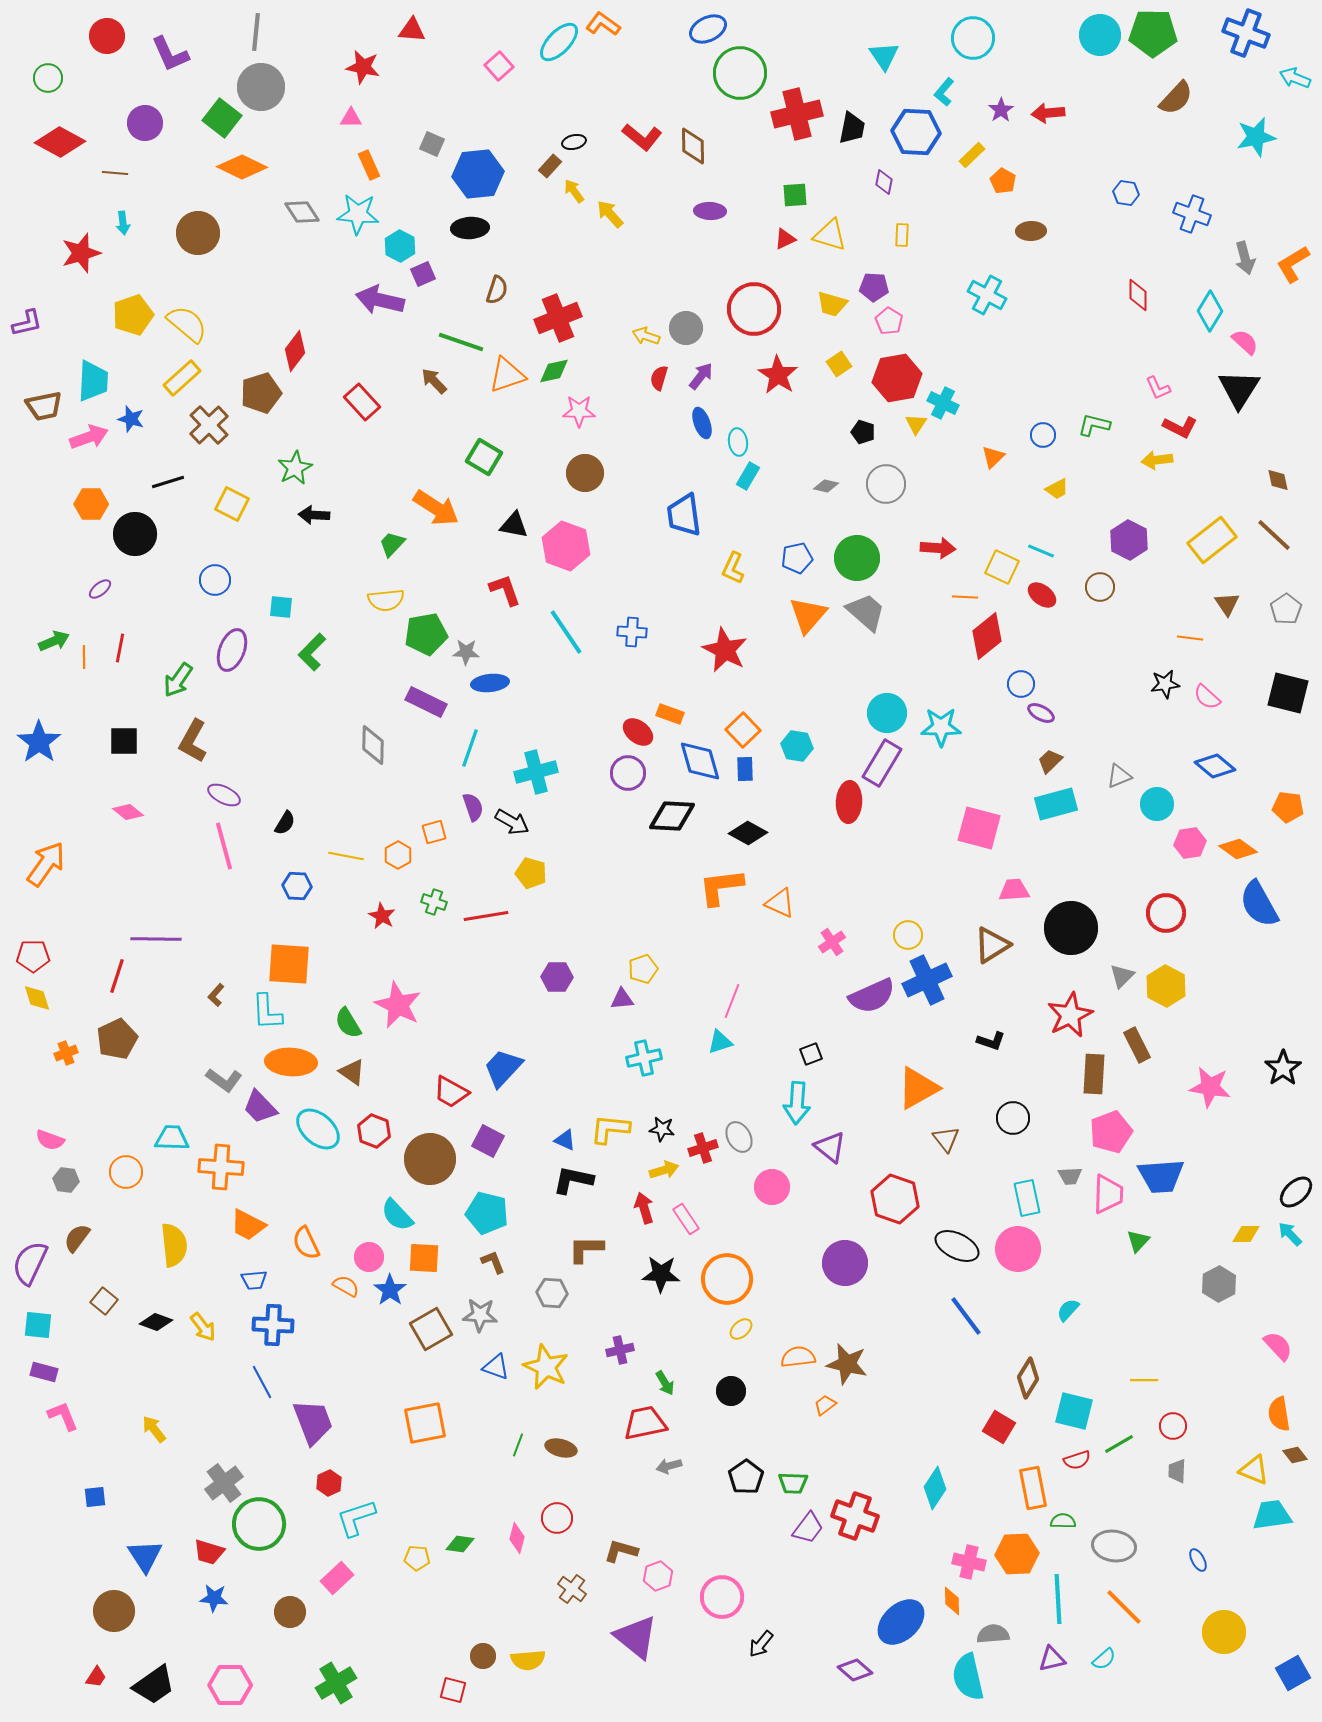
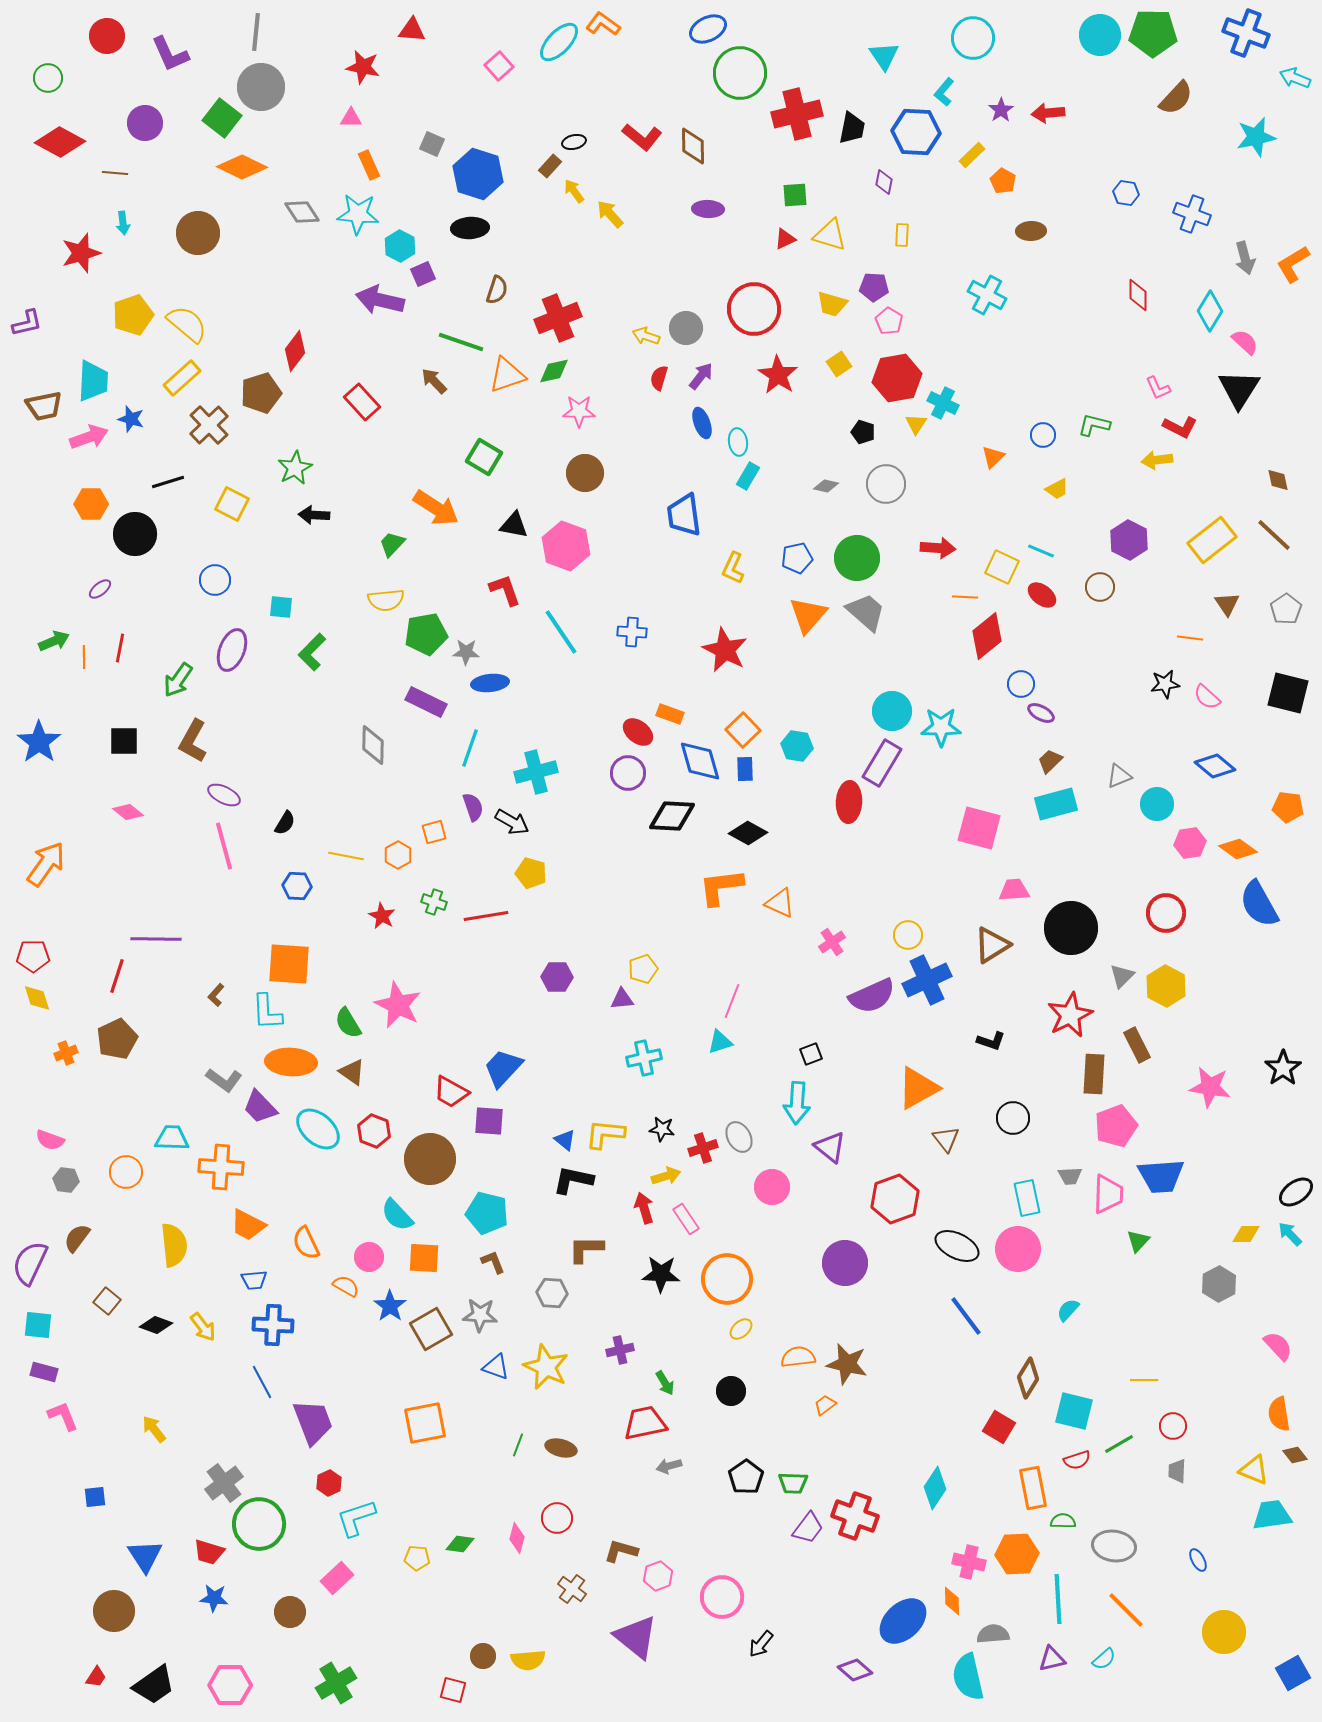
blue hexagon at (478, 174): rotated 24 degrees clockwise
purple ellipse at (710, 211): moved 2 px left, 2 px up
cyan line at (566, 632): moved 5 px left
cyan circle at (887, 713): moved 5 px right, 2 px up
yellow L-shape at (610, 1129): moved 5 px left, 5 px down
pink pentagon at (1111, 1132): moved 5 px right, 6 px up
blue triangle at (565, 1140): rotated 15 degrees clockwise
purple square at (488, 1141): moved 1 px right, 20 px up; rotated 24 degrees counterclockwise
yellow arrow at (664, 1170): moved 2 px right, 6 px down
black ellipse at (1296, 1192): rotated 8 degrees clockwise
red hexagon at (895, 1199): rotated 21 degrees clockwise
blue star at (390, 1290): moved 16 px down
brown square at (104, 1301): moved 3 px right
black diamond at (156, 1322): moved 3 px down
orange line at (1124, 1607): moved 2 px right, 3 px down
blue ellipse at (901, 1622): moved 2 px right, 1 px up
